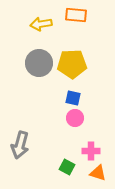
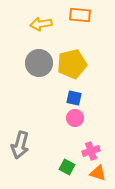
orange rectangle: moved 4 px right
yellow pentagon: rotated 12 degrees counterclockwise
blue square: moved 1 px right
pink cross: rotated 18 degrees counterclockwise
